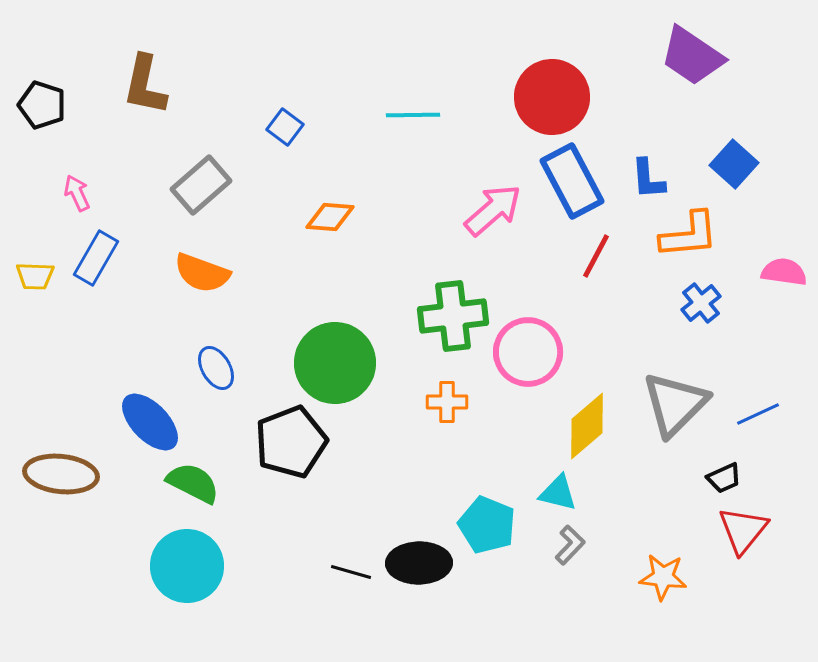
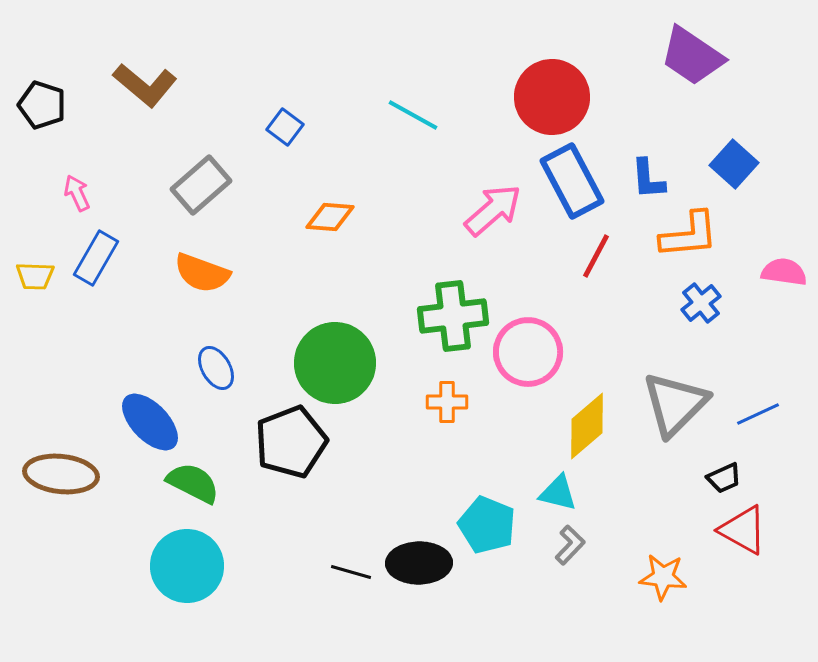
brown L-shape at (145, 85): rotated 62 degrees counterclockwise
cyan line at (413, 115): rotated 30 degrees clockwise
red triangle at (743, 530): rotated 40 degrees counterclockwise
